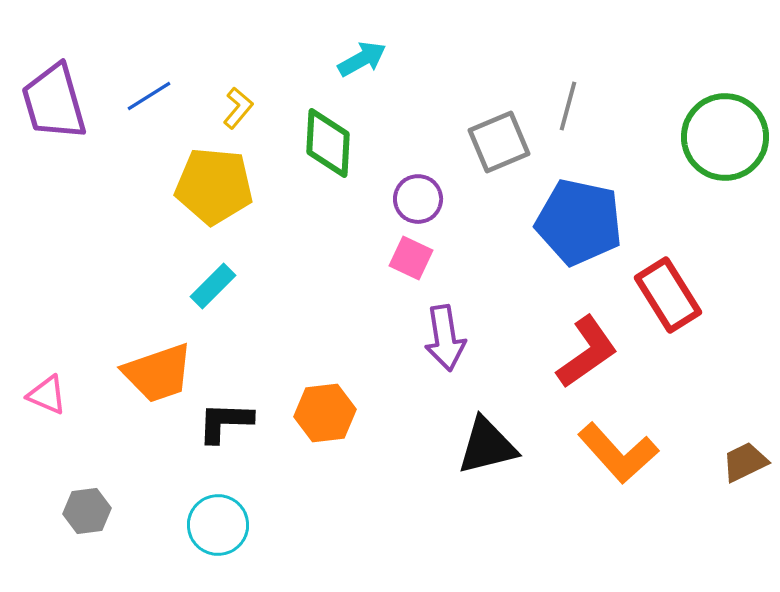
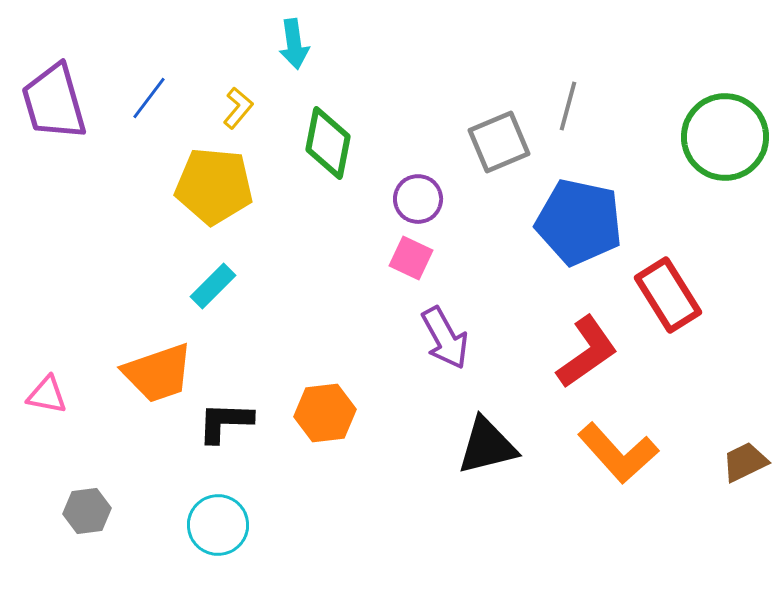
cyan arrow: moved 68 px left, 15 px up; rotated 111 degrees clockwise
blue line: moved 2 px down; rotated 21 degrees counterclockwise
green diamond: rotated 8 degrees clockwise
purple arrow: rotated 20 degrees counterclockwise
pink triangle: rotated 12 degrees counterclockwise
